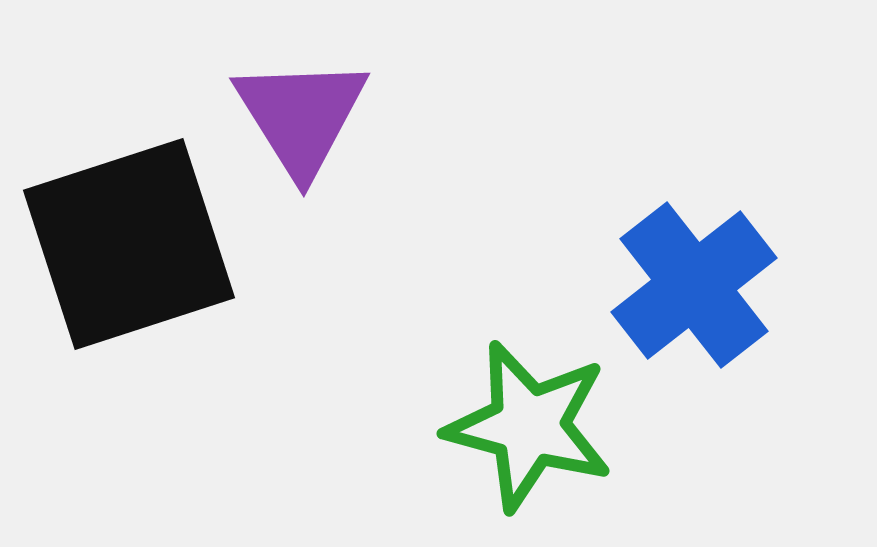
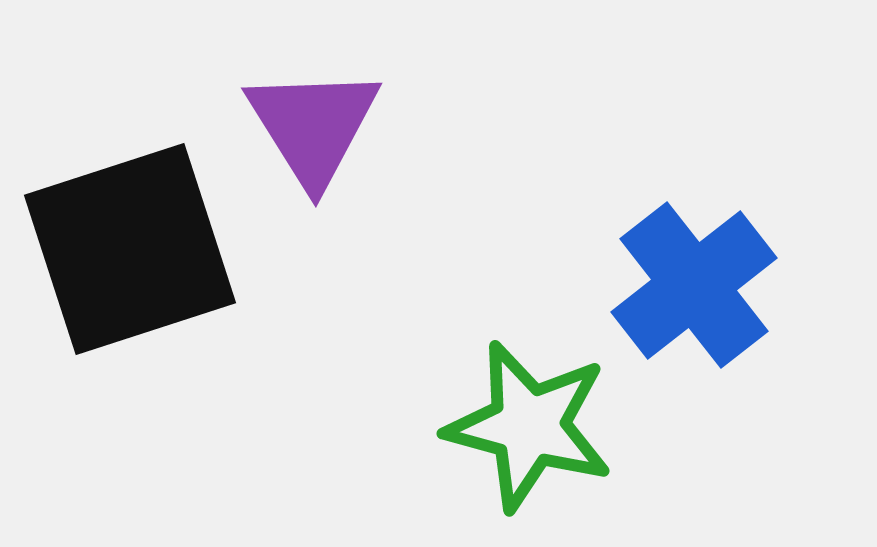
purple triangle: moved 12 px right, 10 px down
black square: moved 1 px right, 5 px down
